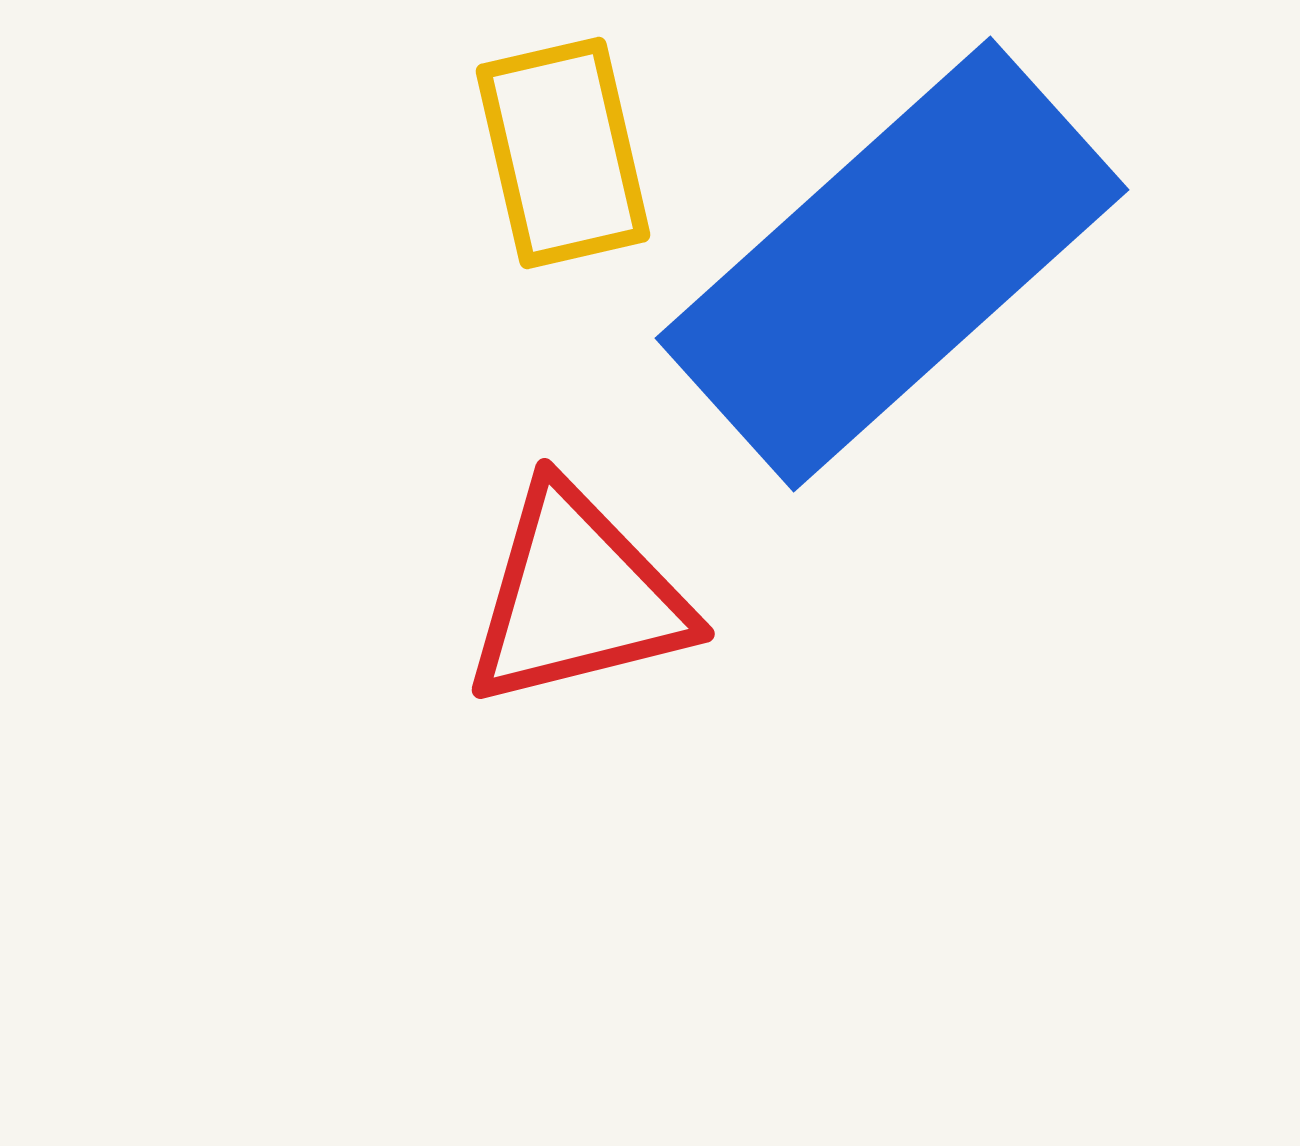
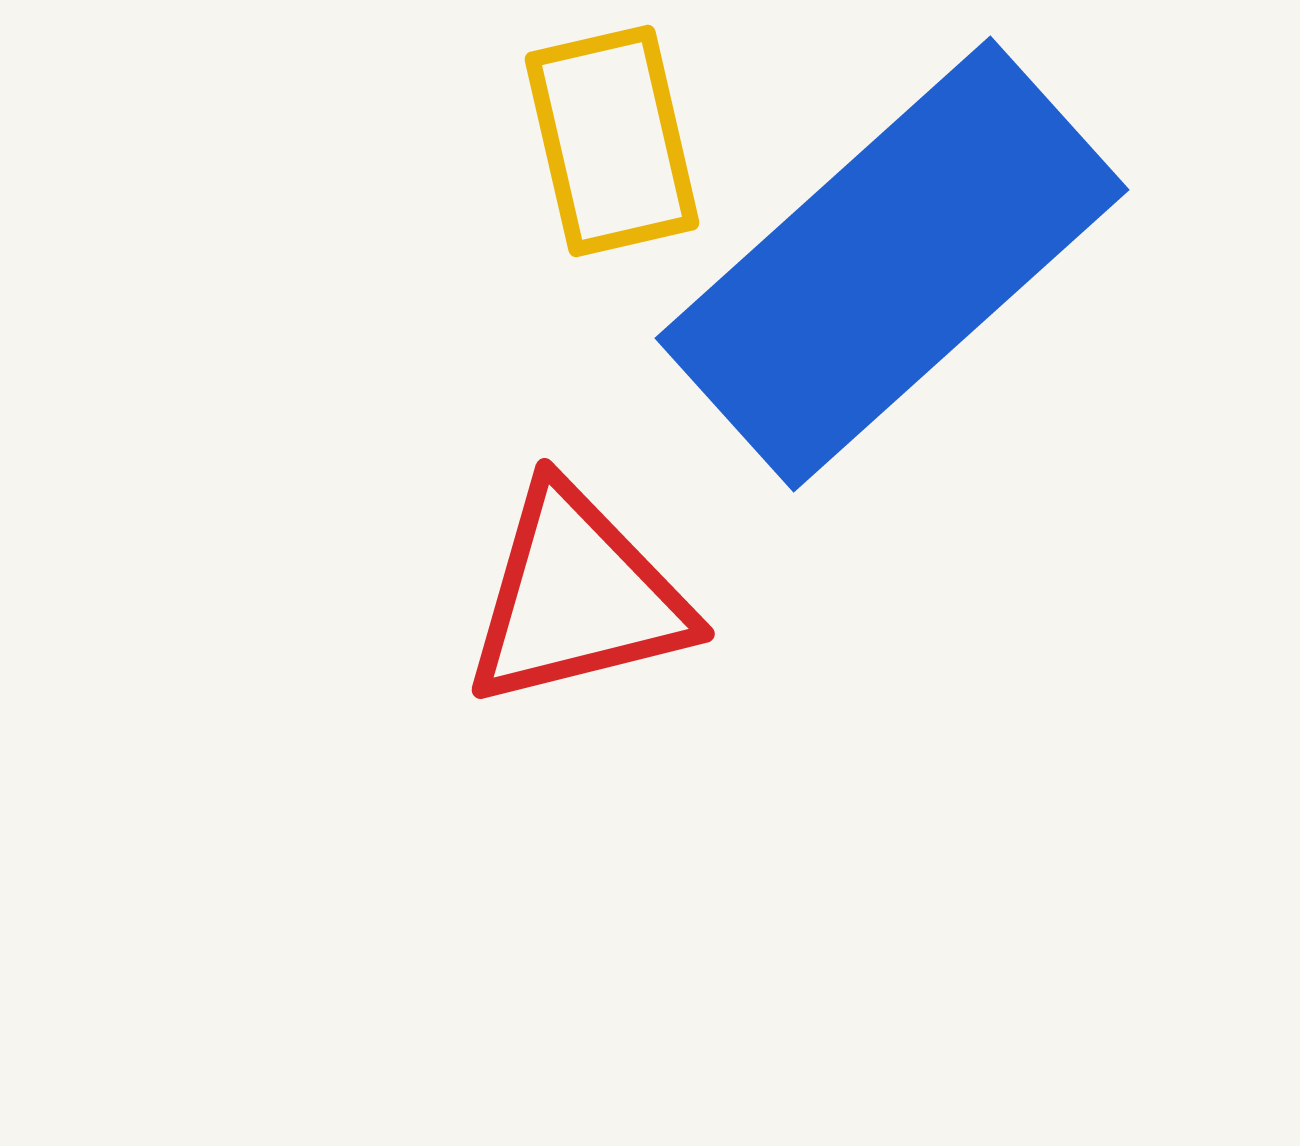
yellow rectangle: moved 49 px right, 12 px up
